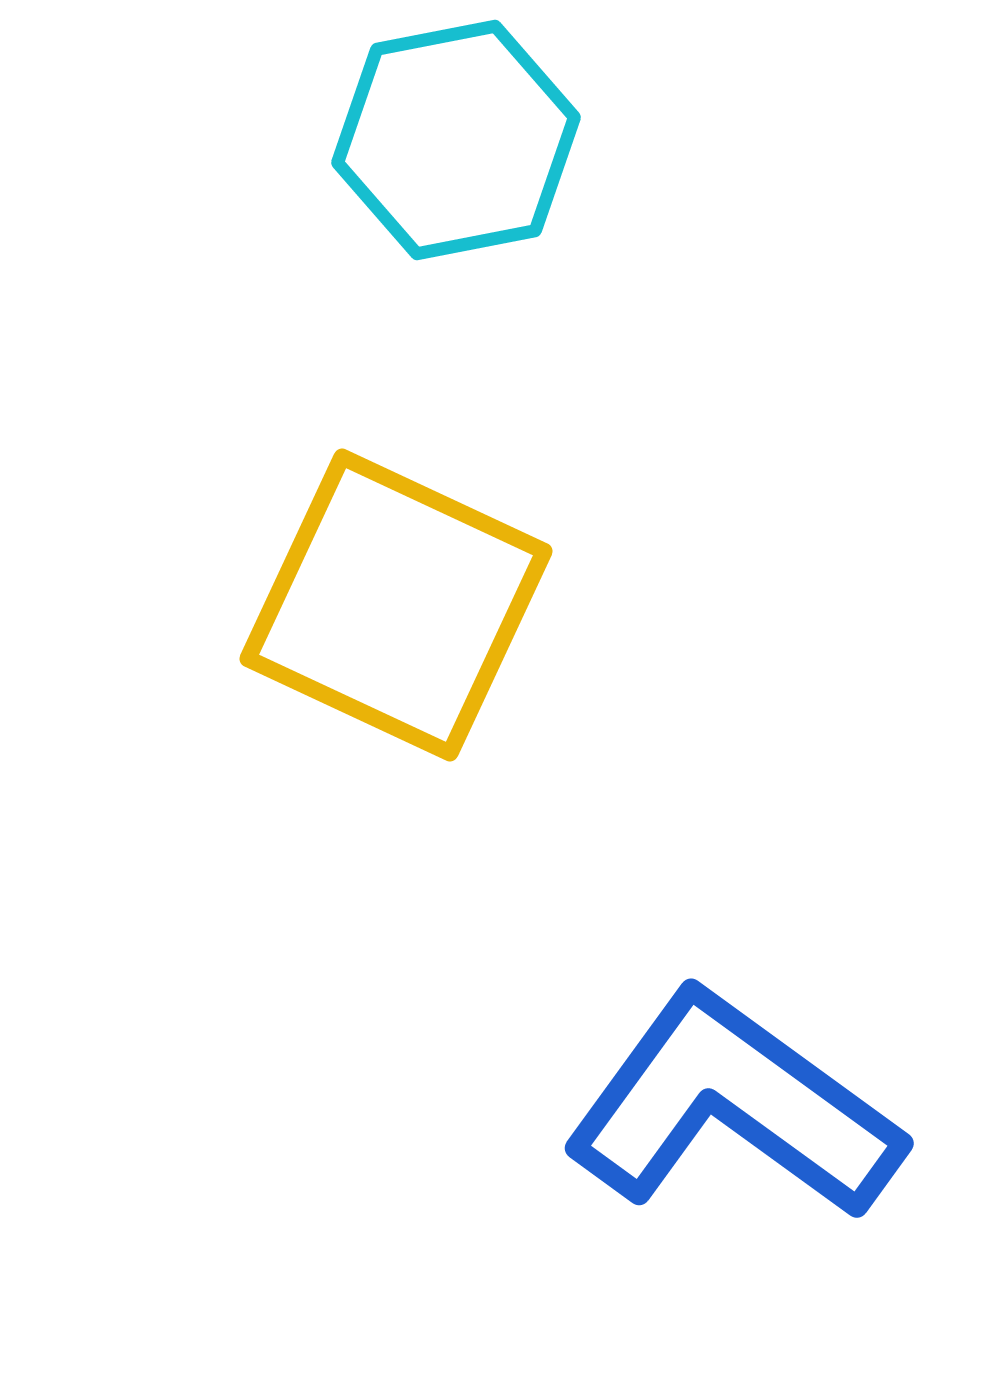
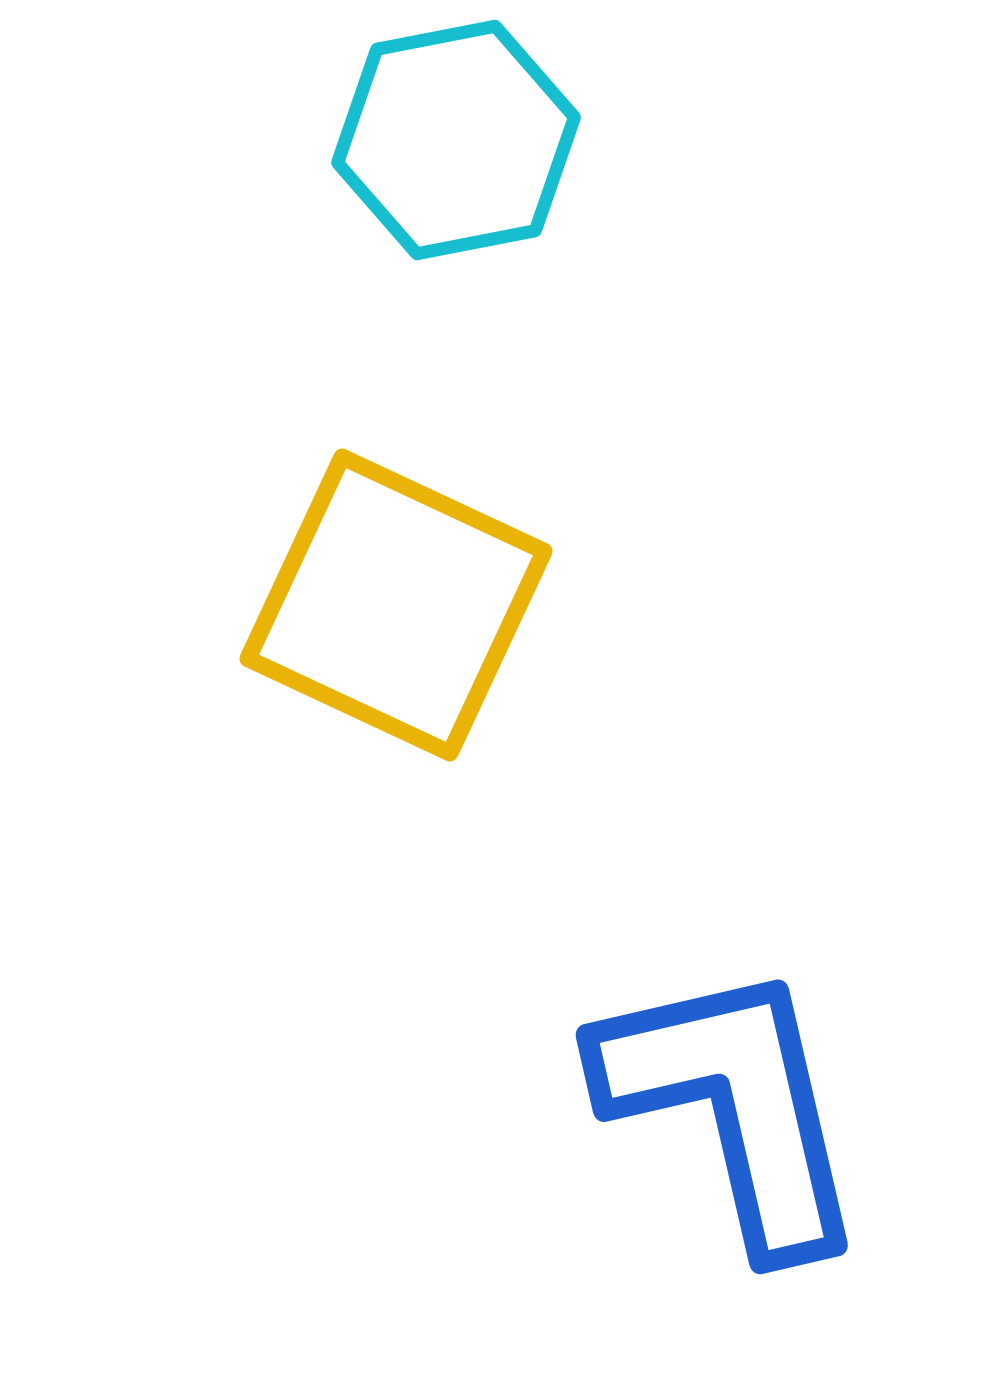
blue L-shape: rotated 41 degrees clockwise
